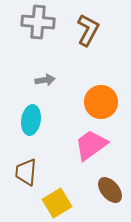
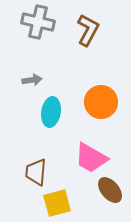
gray cross: rotated 8 degrees clockwise
gray arrow: moved 13 px left
cyan ellipse: moved 20 px right, 8 px up
pink trapezoid: moved 13 px down; rotated 114 degrees counterclockwise
brown trapezoid: moved 10 px right
yellow square: rotated 16 degrees clockwise
